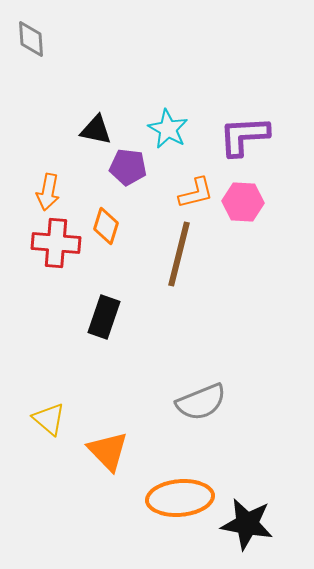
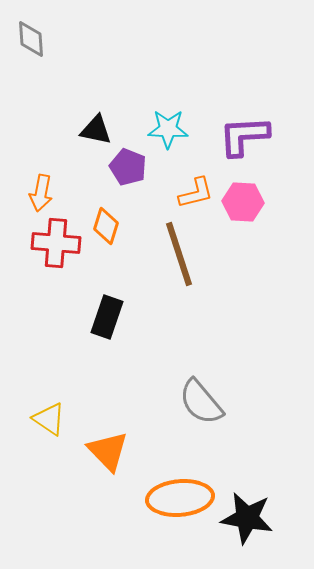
cyan star: rotated 27 degrees counterclockwise
purple pentagon: rotated 15 degrees clockwise
orange arrow: moved 7 px left, 1 px down
brown line: rotated 32 degrees counterclockwise
black rectangle: moved 3 px right
gray semicircle: rotated 72 degrees clockwise
yellow triangle: rotated 6 degrees counterclockwise
black star: moved 6 px up
